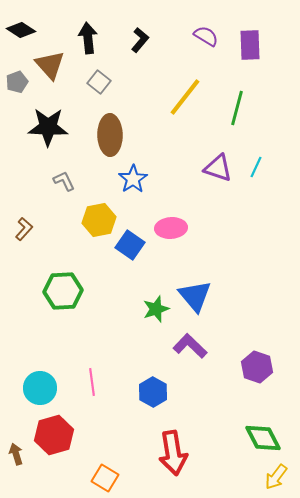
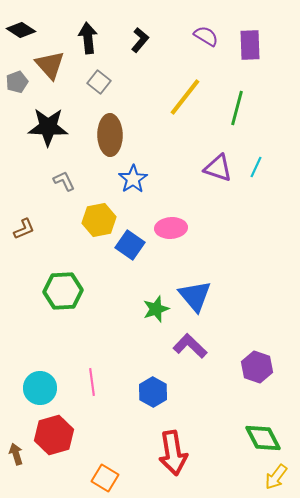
brown L-shape: rotated 25 degrees clockwise
